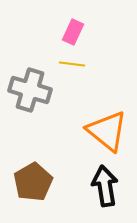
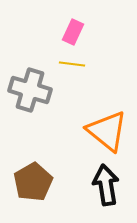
black arrow: moved 1 px right, 1 px up
